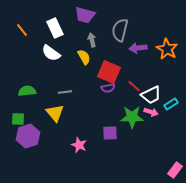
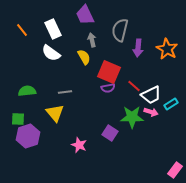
purple trapezoid: rotated 50 degrees clockwise
white rectangle: moved 2 px left, 1 px down
purple arrow: rotated 78 degrees counterclockwise
purple square: rotated 35 degrees clockwise
